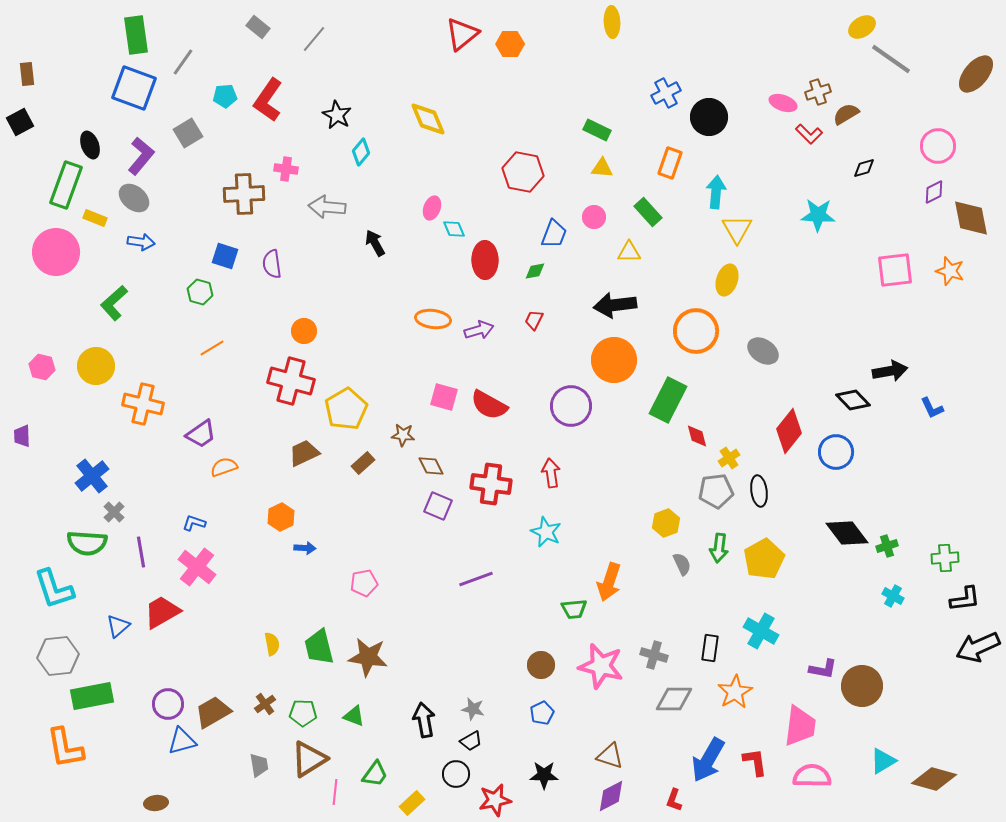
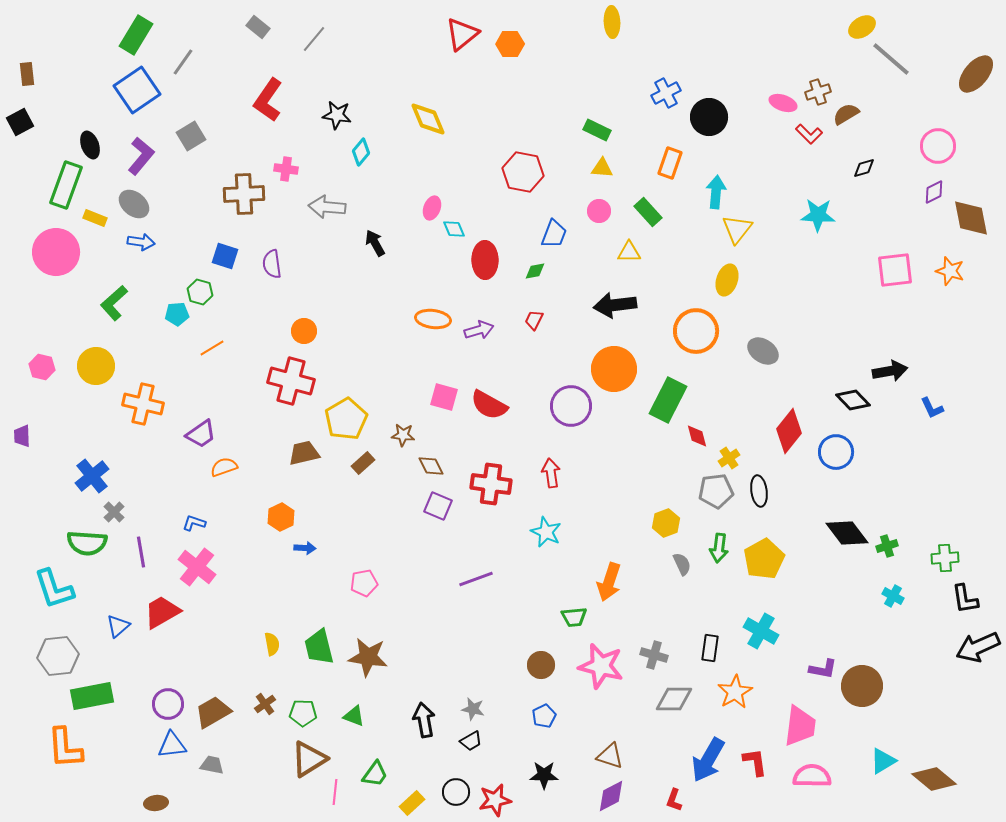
green rectangle at (136, 35): rotated 39 degrees clockwise
gray line at (891, 59): rotated 6 degrees clockwise
blue square at (134, 88): moved 3 px right, 2 px down; rotated 36 degrees clockwise
cyan pentagon at (225, 96): moved 48 px left, 218 px down
black star at (337, 115): rotated 20 degrees counterclockwise
gray square at (188, 133): moved 3 px right, 3 px down
gray ellipse at (134, 198): moved 6 px down
pink circle at (594, 217): moved 5 px right, 6 px up
yellow triangle at (737, 229): rotated 8 degrees clockwise
orange circle at (614, 360): moved 9 px down
yellow pentagon at (346, 409): moved 10 px down
brown trapezoid at (304, 453): rotated 12 degrees clockwise
black L-shape at (965, 599): rotated 88 degrees clockwise
green trapezoid at (574, 609): moved 8 px down
blue pentagon at (542, 713): moved 2 px right, 3 px down
blue triangle at (182, 741): moved 10 px left, 4 px down; rotated 8 degrees clockwise
orange L-shape at (65, 748): rotated 6 degrees clockwise
gray trapezoid at (259, 765): moved 47 px left; rotated 70 degrees counterclockwise
black circle at (456, 774): moved 18 px down
brown diamond at (934, 779): rotated 24 degrees clockwise
